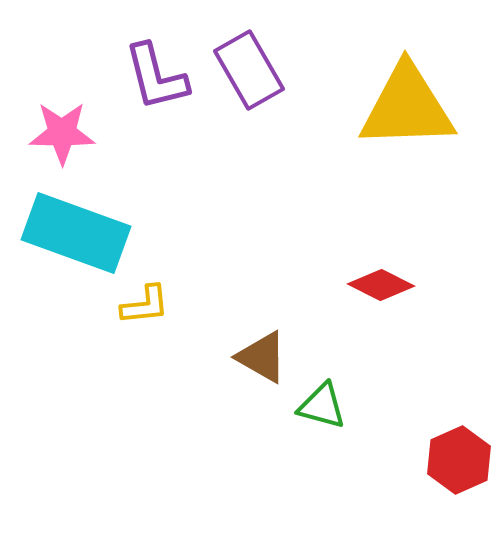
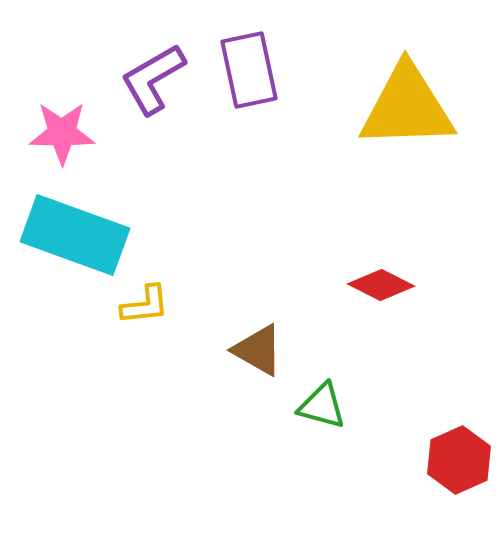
purple rectangle: rotated 18 degrees clockwise
purple L-shape: moved 3 px left, 2 px down; rotated 74 degrees clockwise
cyan rectangle: moved 1 px left, 2 px down
brown triangle: moved 4 px left, 7 px up
